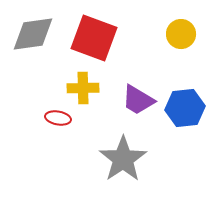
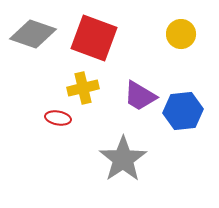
gray diamond: rotated 27 degrees clockwise
yellow cross: rotated 12 degrees counterclockwise
purple trapezoid: moved 2 px right, 4 px up
blue hexagon: moved 2 px left, 3 px down
